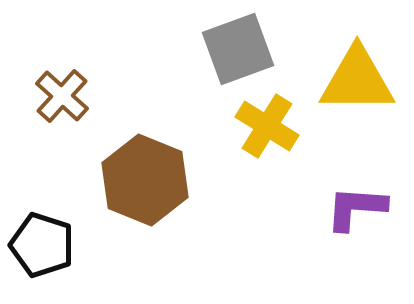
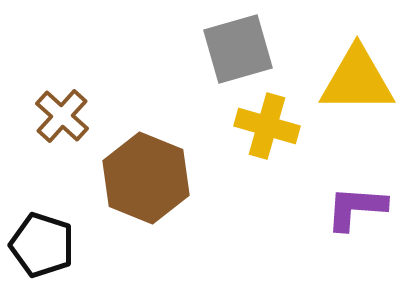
gray square: rotated 4 degrees clockwise
brown cross: moved 20 px down
yellow cross: rotated 16 degrees counterclockwise
brown hexagon: moved 1 px right, 2 px up
